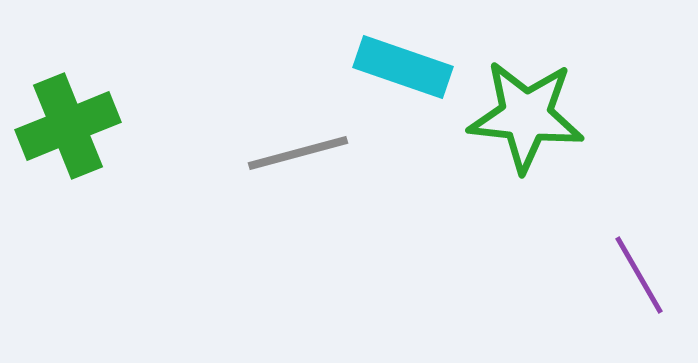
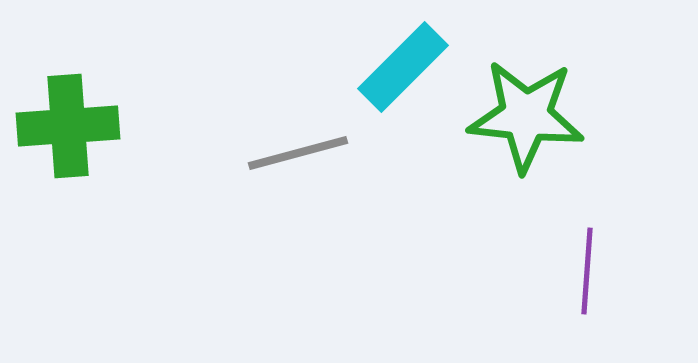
cyan rectangle: rotated 64 degrees counterclockwise
green cross: rotated 18 degrees clockwise
purple line: moved 52 px left, 4 px up; rotated 34 degrees clockwise
